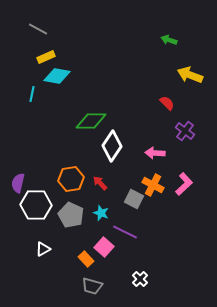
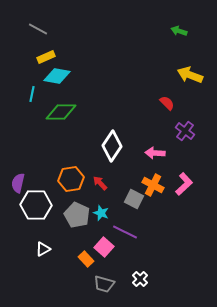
green arrow: moved 10 px right, 9 px up
green diamond: moved 30 px left, 9 px up
gray pentagon: moved 6 px right
gray trapezoid: moved 12 px right, 2 px up
